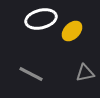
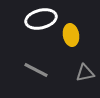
yellow ellipse: moved 1 px left, 4 px down; rotated 55 degrees counterclockwise
gray line: moved 5 px right, 4 px up
